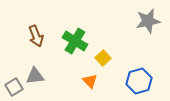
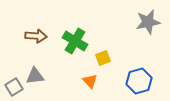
gray star: moved 1 px down
brown arrow: rotated 65 degrees counterclockwise
yellow square: rotated 21 degrees clockwise
